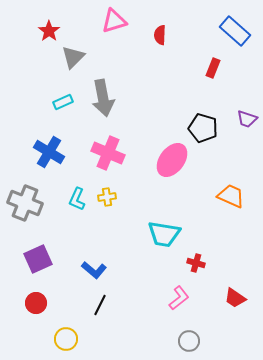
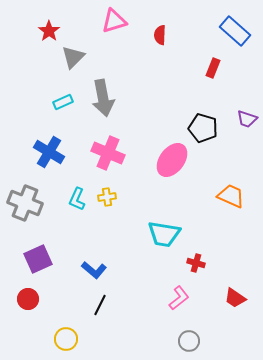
red circle: moved 8 px left, 4 px up
